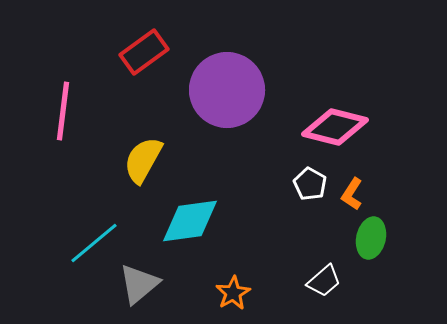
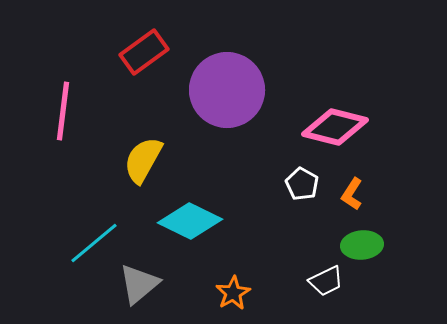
white pentagon: moved 8 px left
cyan diamond: rotated 34 degrees clockwise
green ellipse: moved 9 px left, 7 px down; rotated 72 degrees clockwise
white trapezoid: moved 2 px right; rotated 15 degrees clockwise
